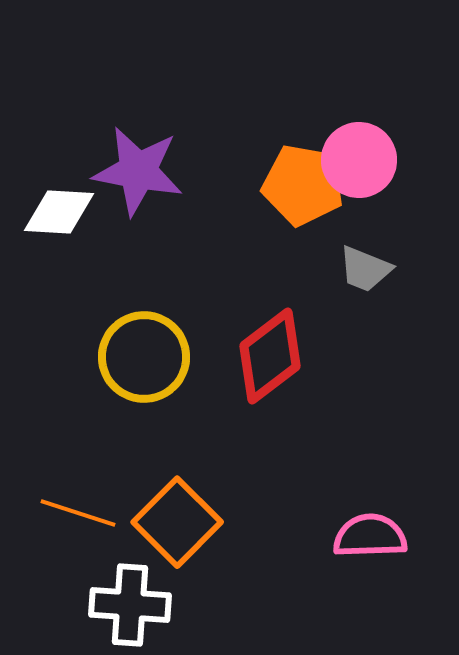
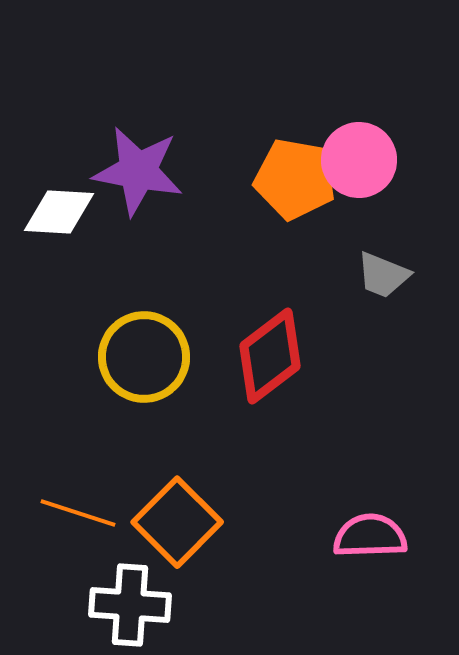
orange pentagon: moved 8 px left, 6 px up
gray trapezoid: moved 18 px right, 6 px down
